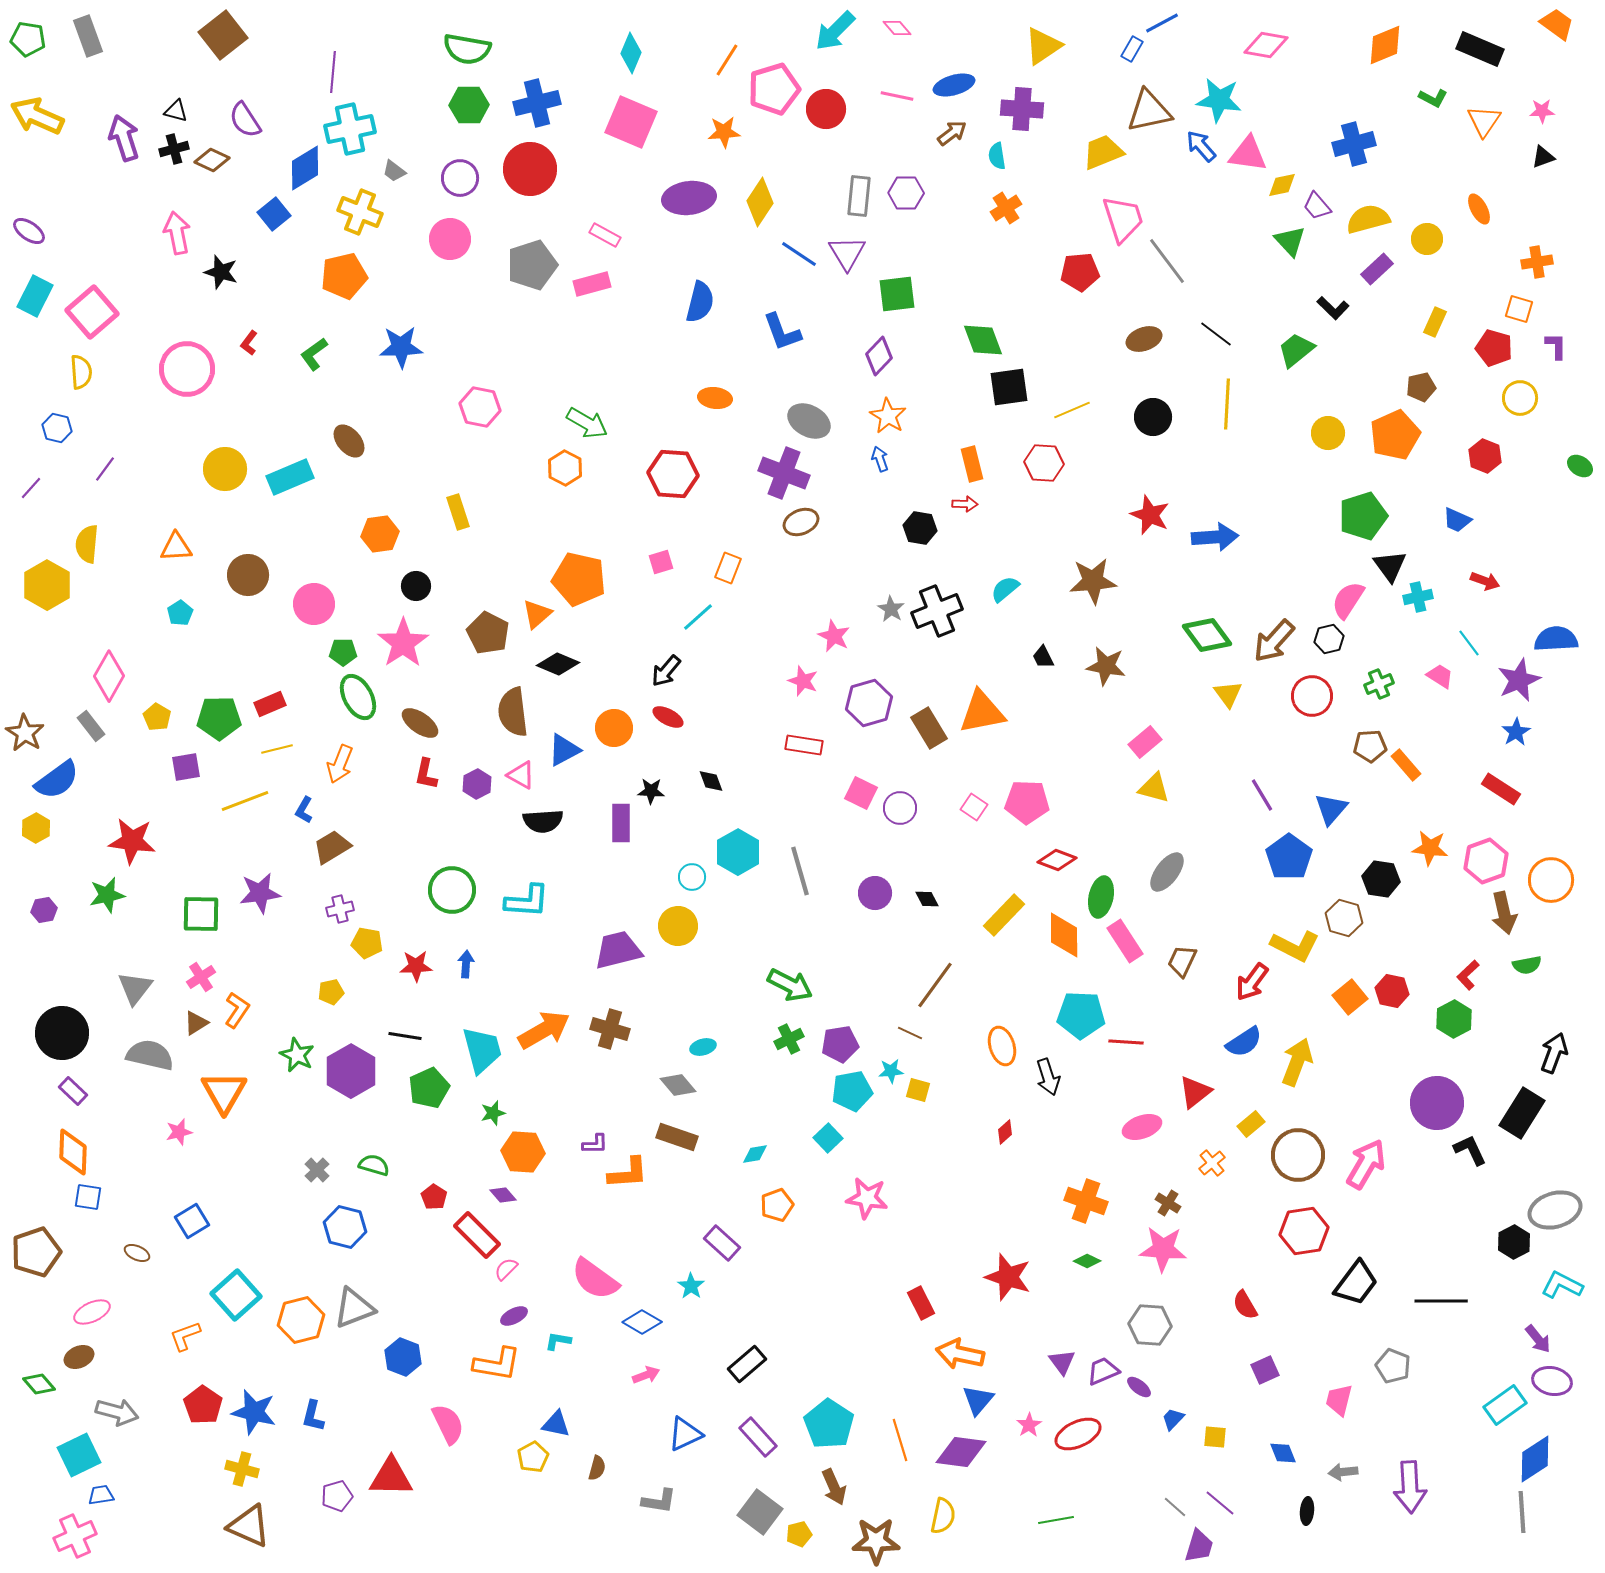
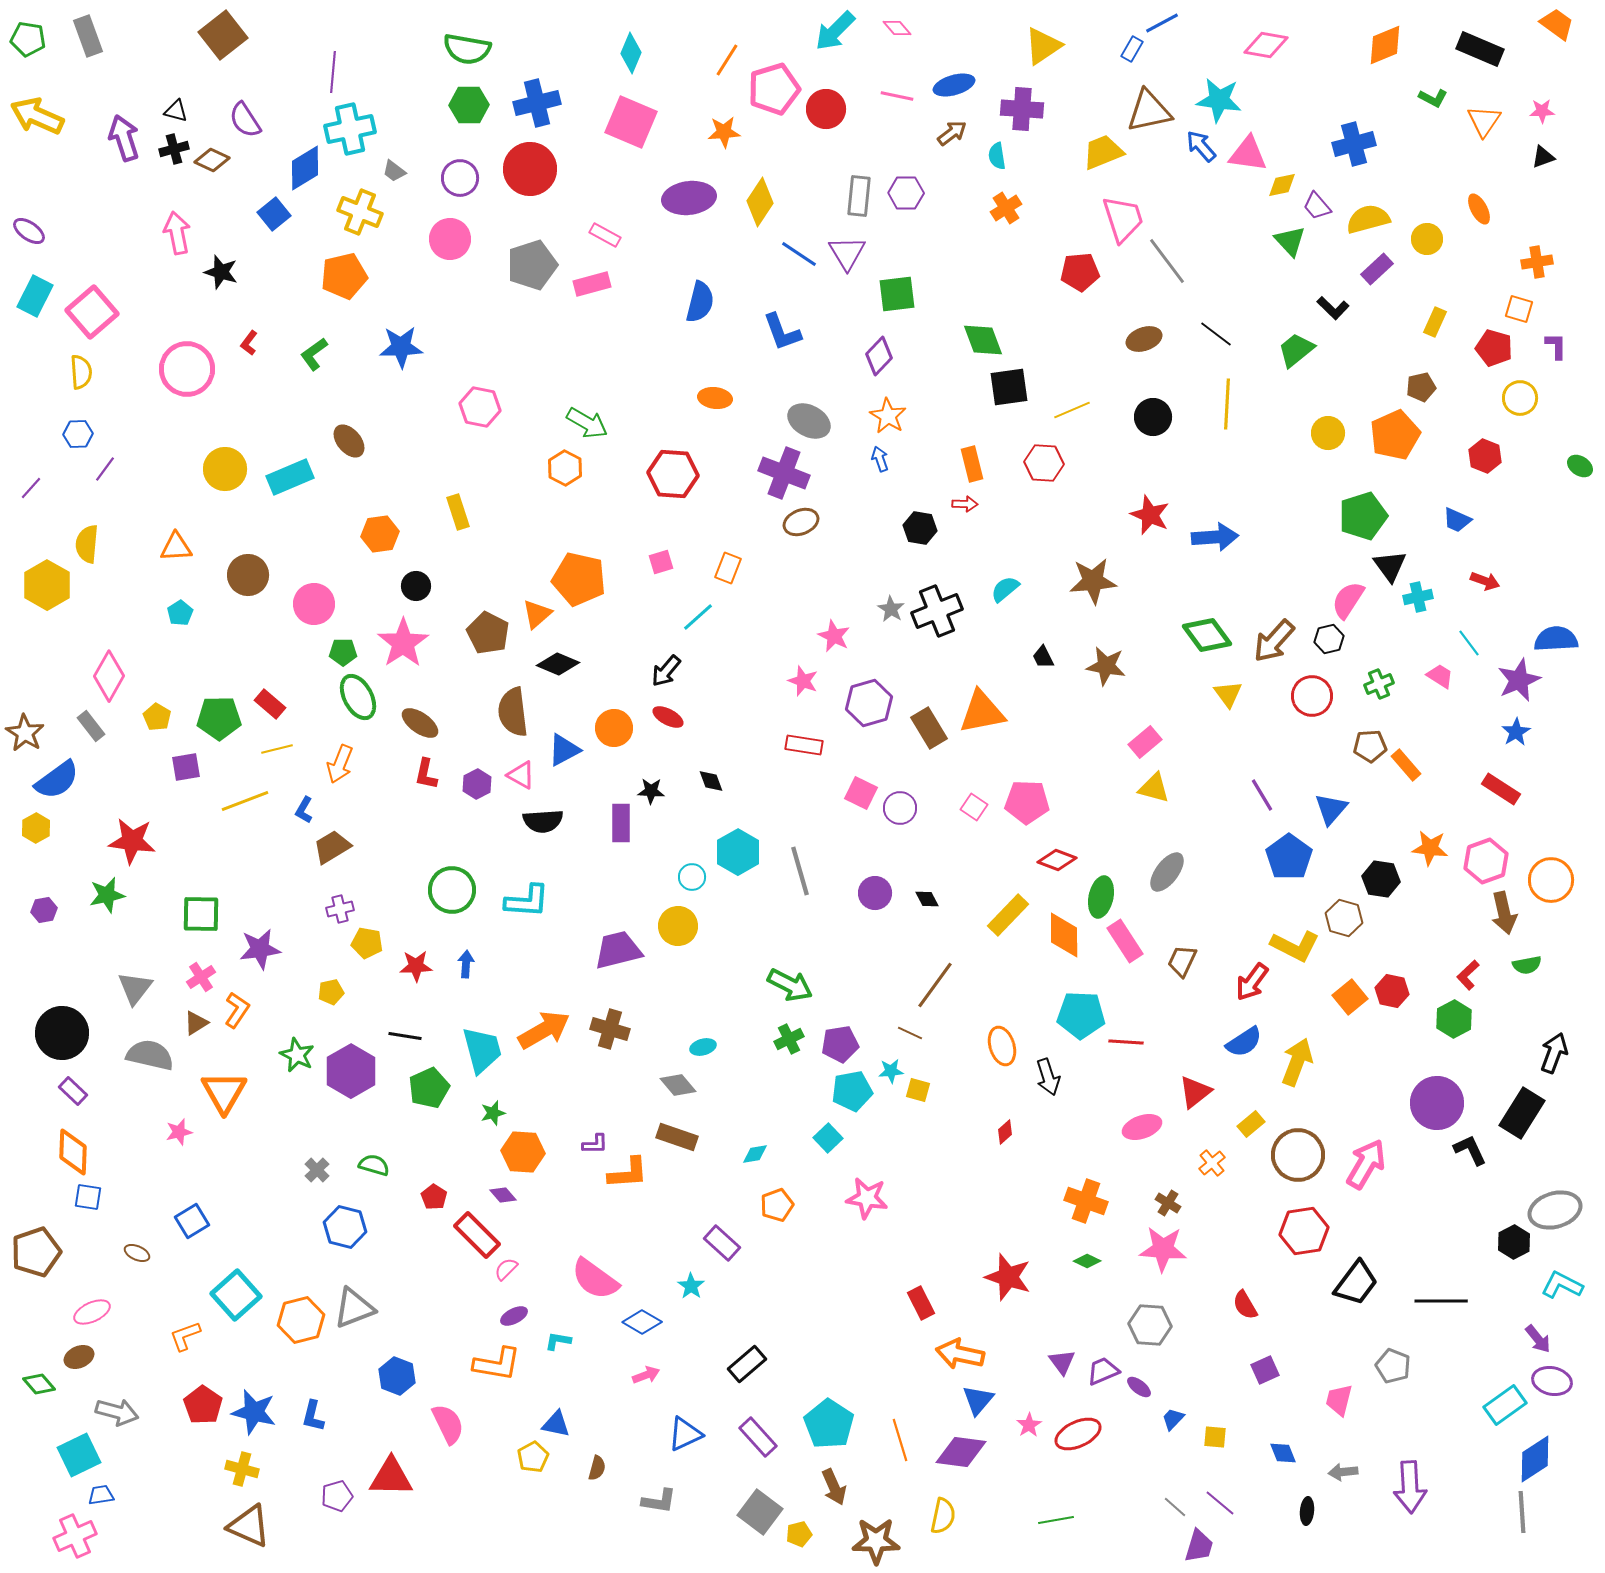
blue hexagon at (57, 428): moved 21 px right, 6 px down; rotated 16 degrees counterclockwise
red rectangle at (270, 704): rotated 64 degrees clockwise
purple star at (260, 893): moved 56 px down
yellow rectangle at (1004, 915): moved 4 px right
blue hexagon at (403, 1357): moved 6 px left, 19 px down
